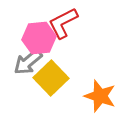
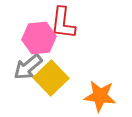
red L-shape: rotated 56 degrees counterclockwise
gray arrow: moved 5 px down
orange star: rotated 12 degrees counterclockwise
